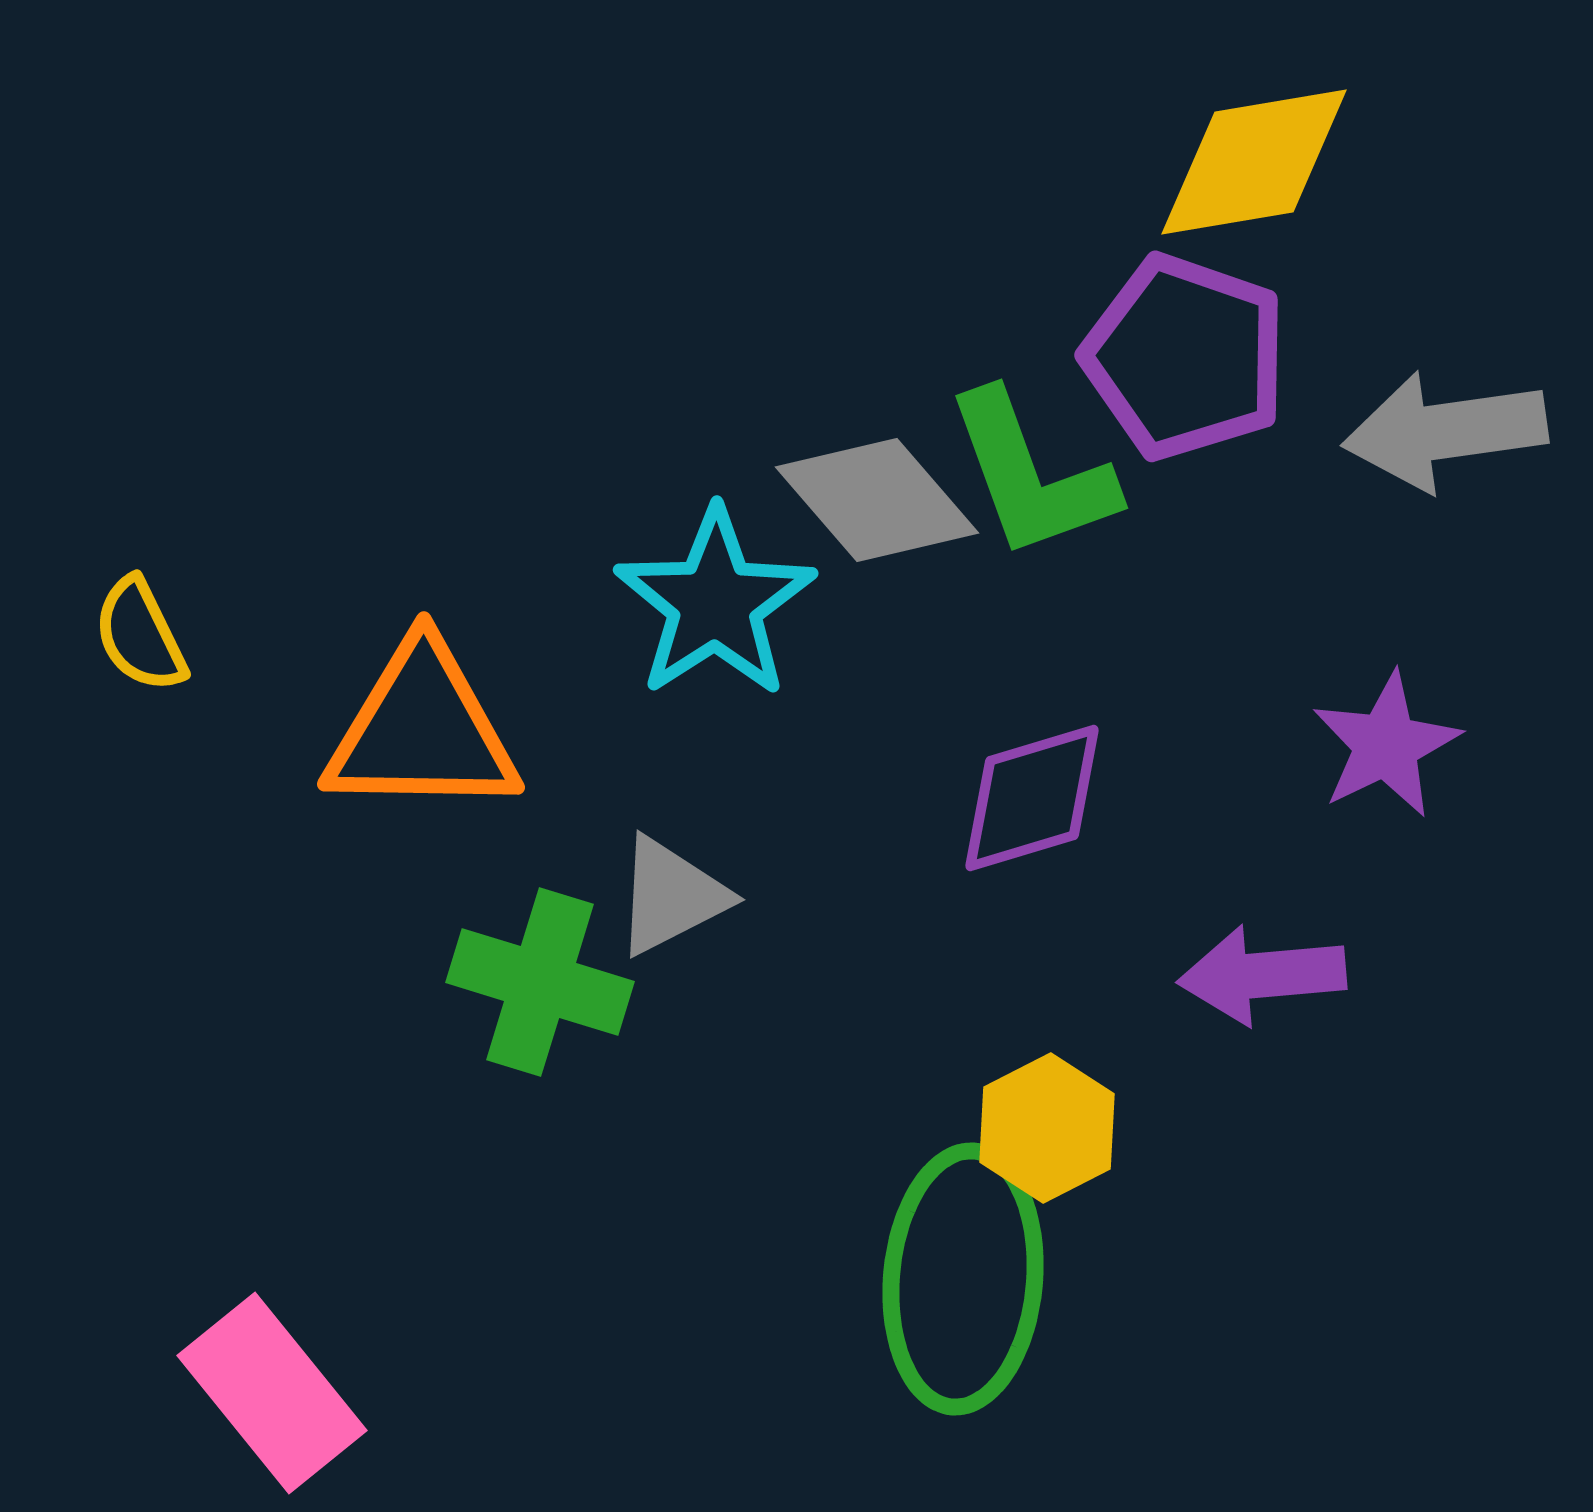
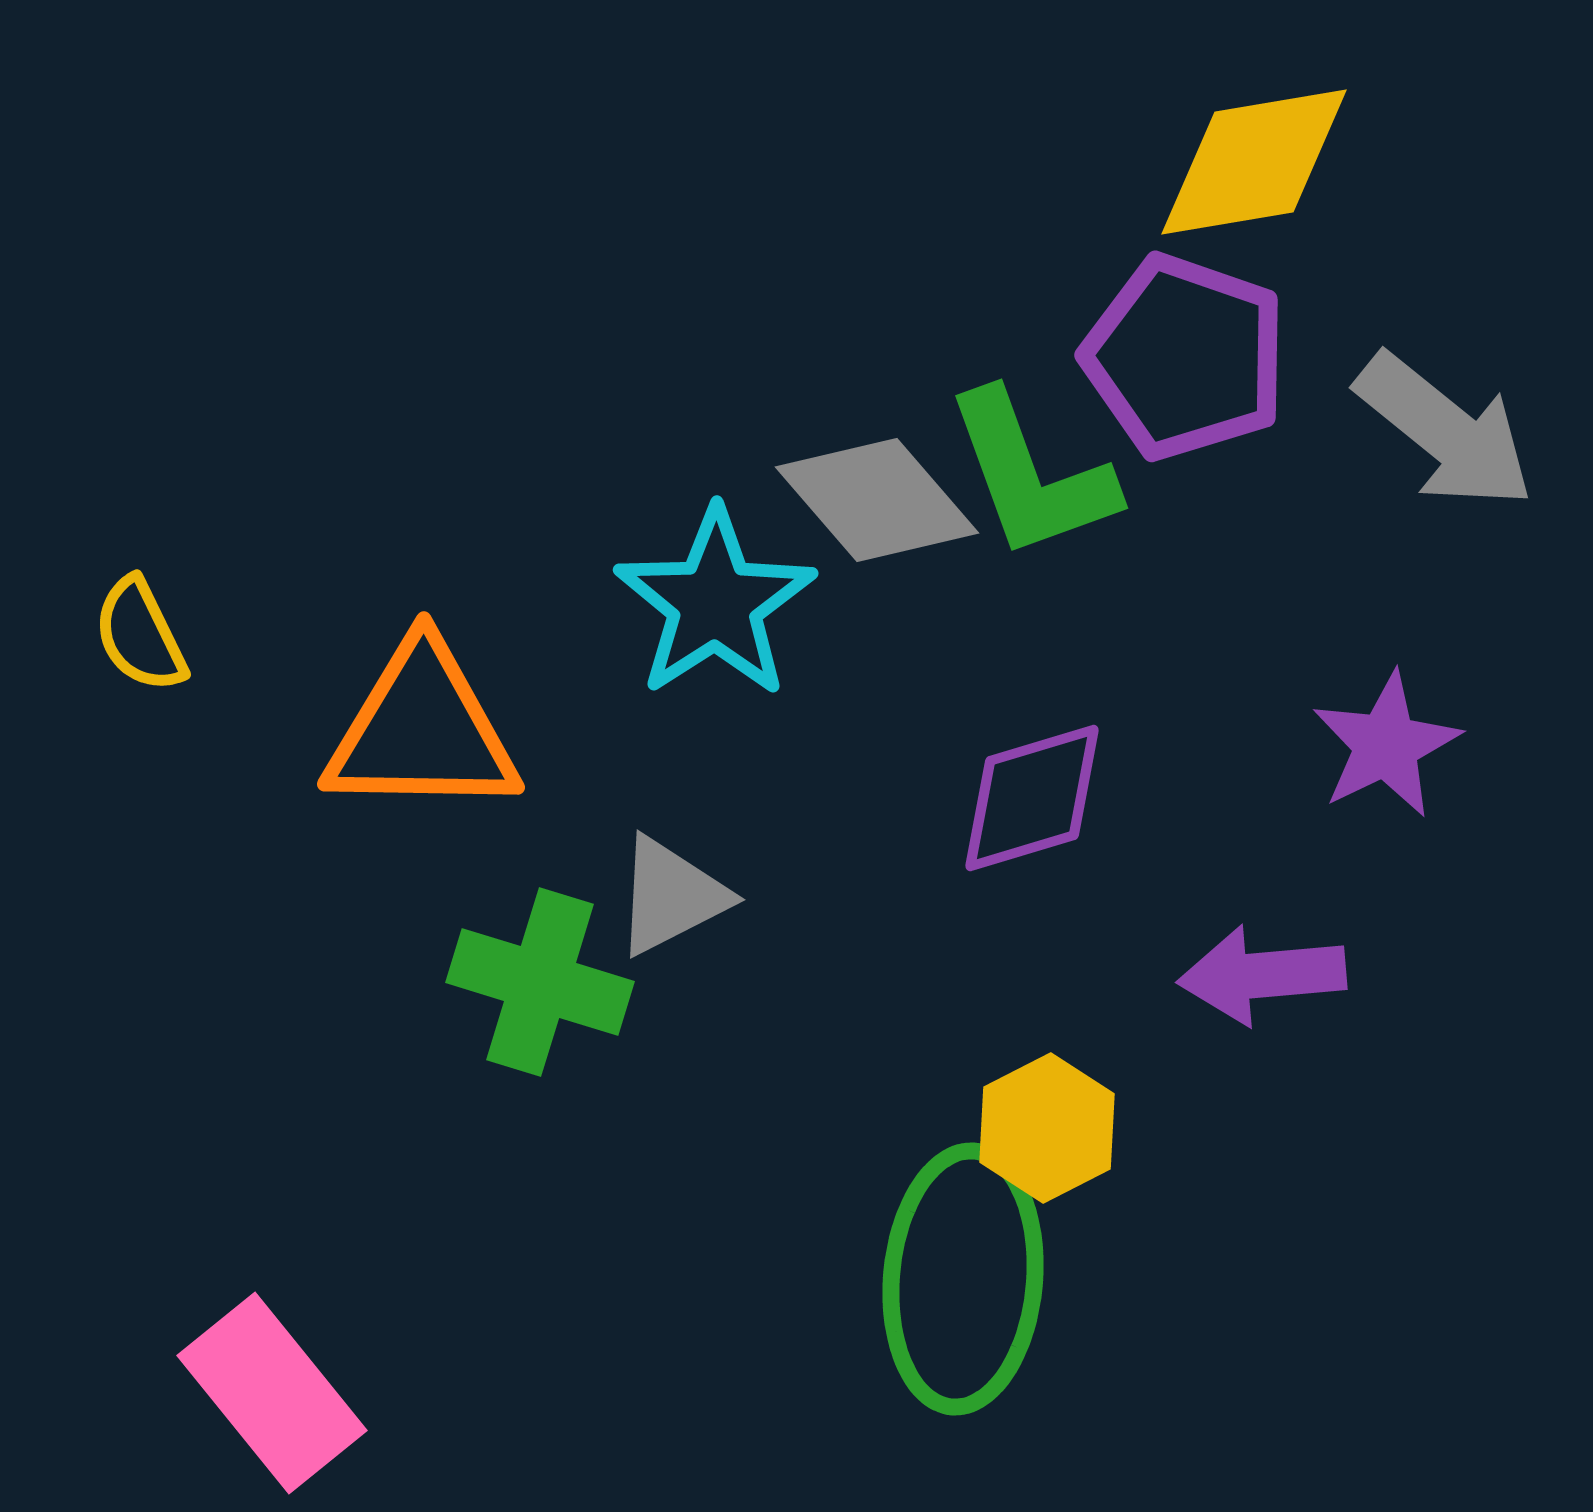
gray arrow: rotated 133 degrees counterclockwise
